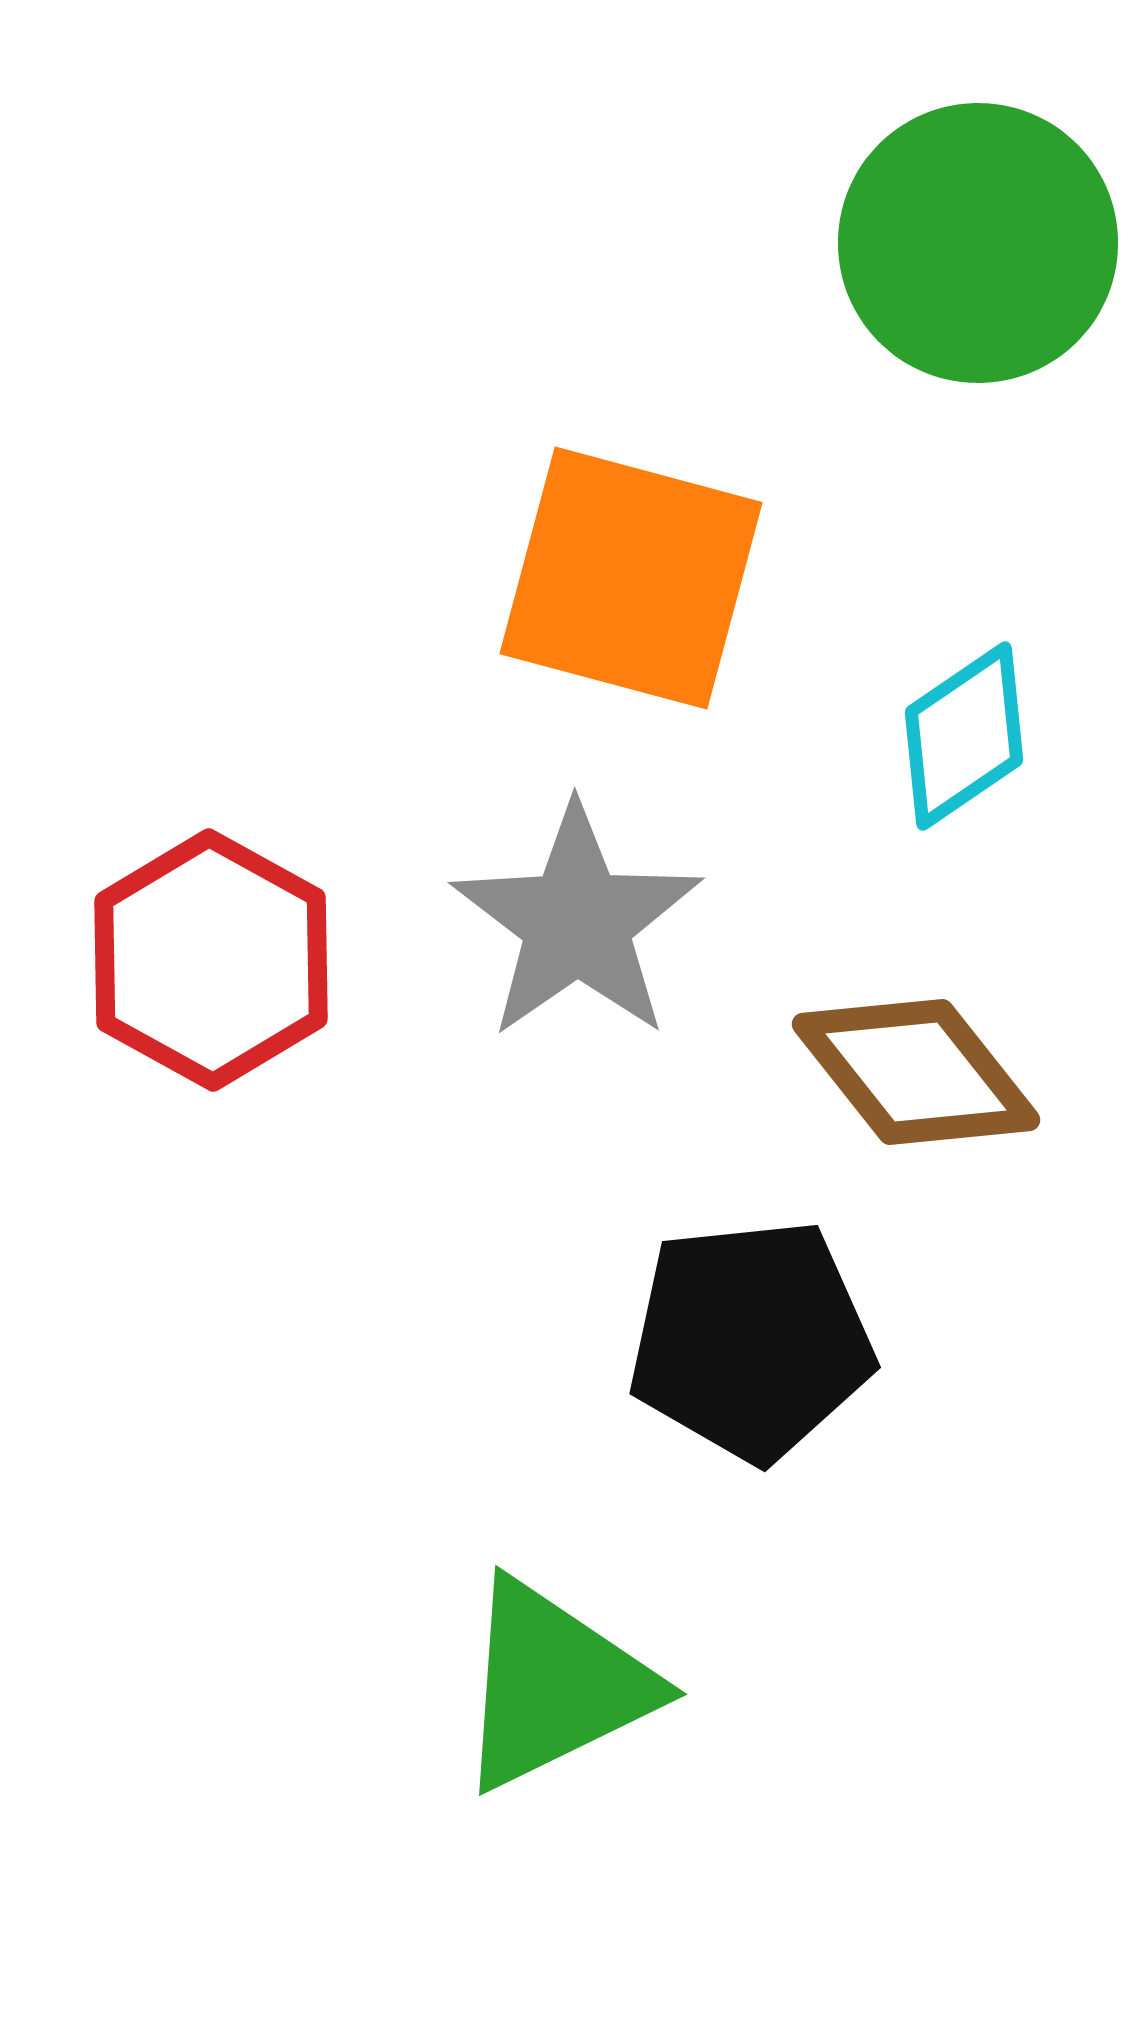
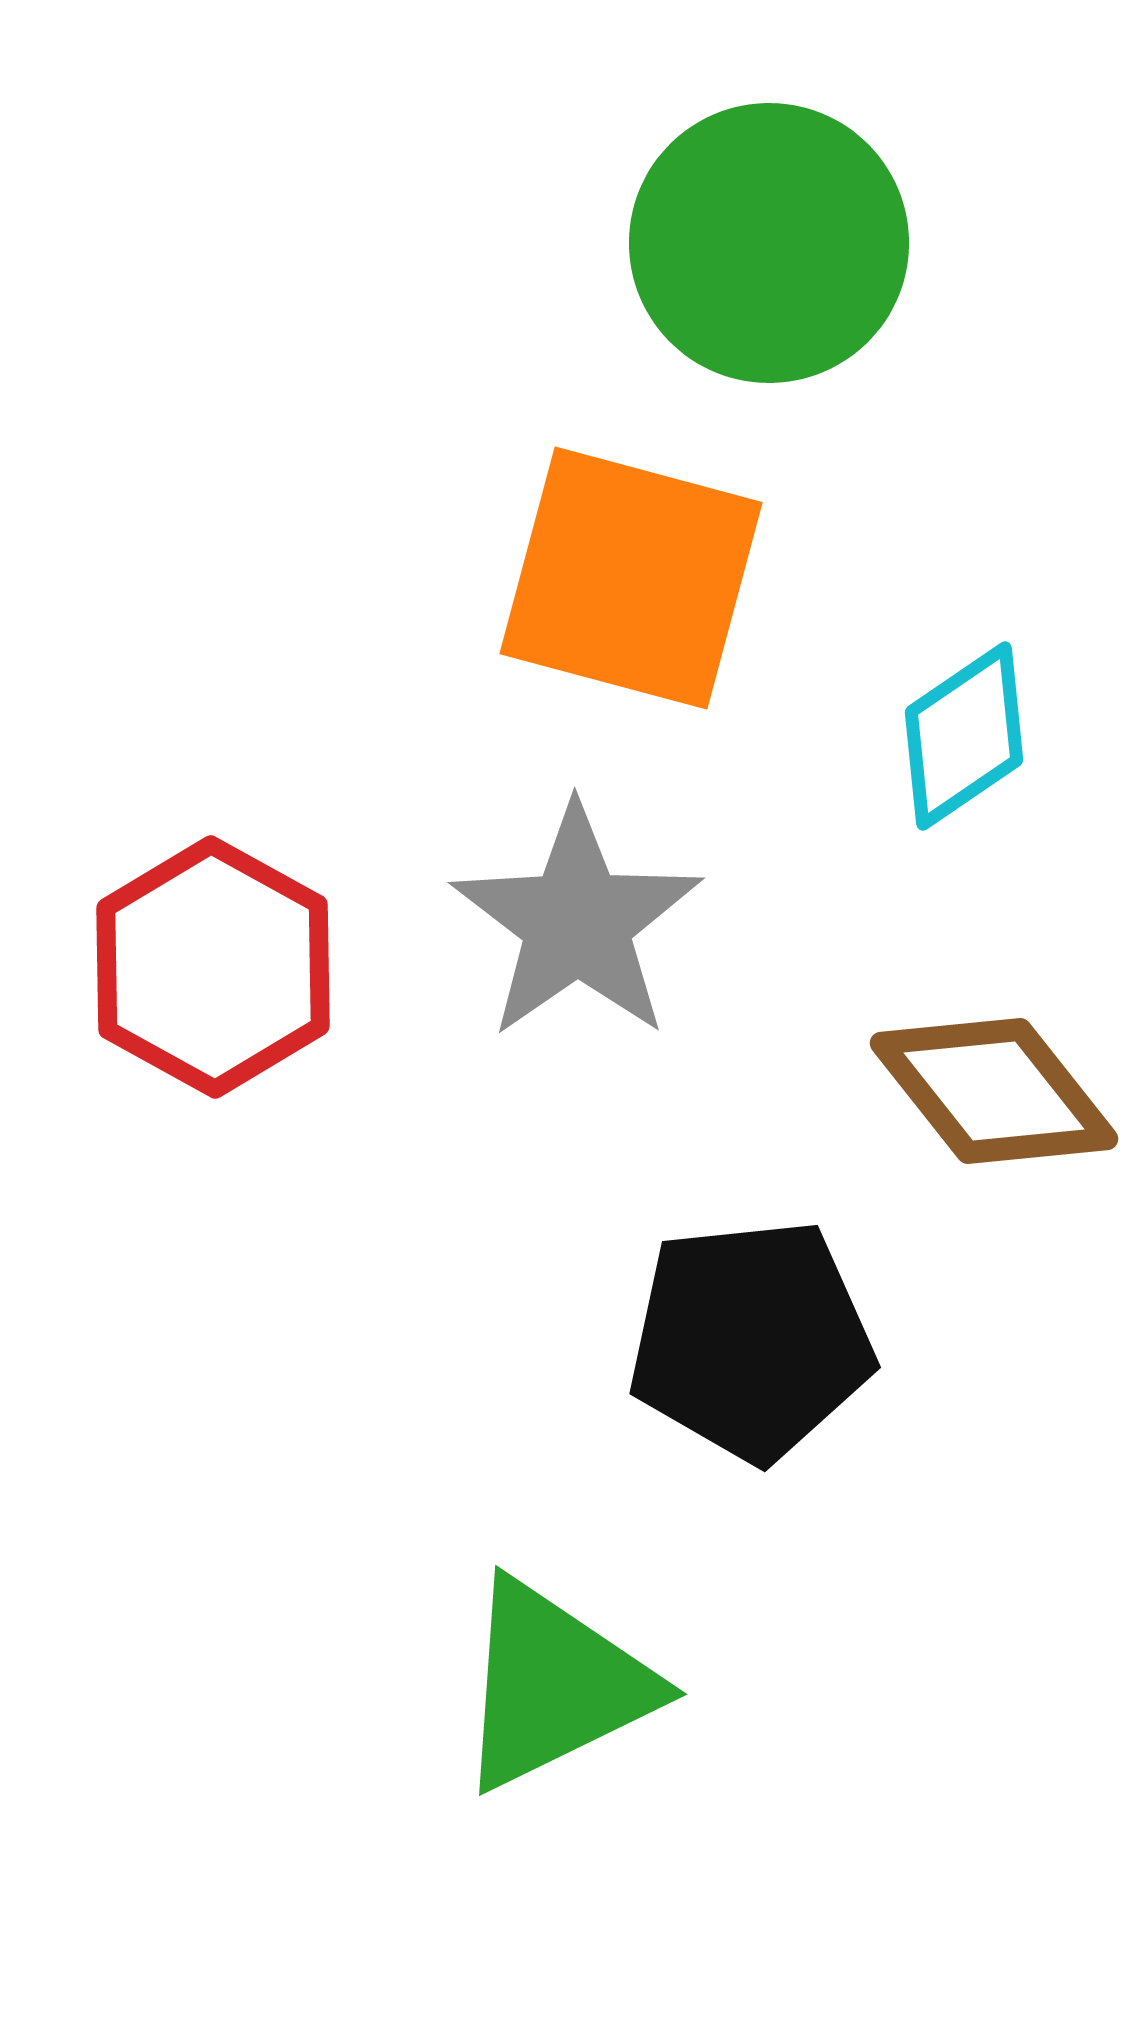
green circle: moved 209 px left
red hexagon: moved 2 px right, 7 px down
brown diamond: moved 78 px right, 19 px down
